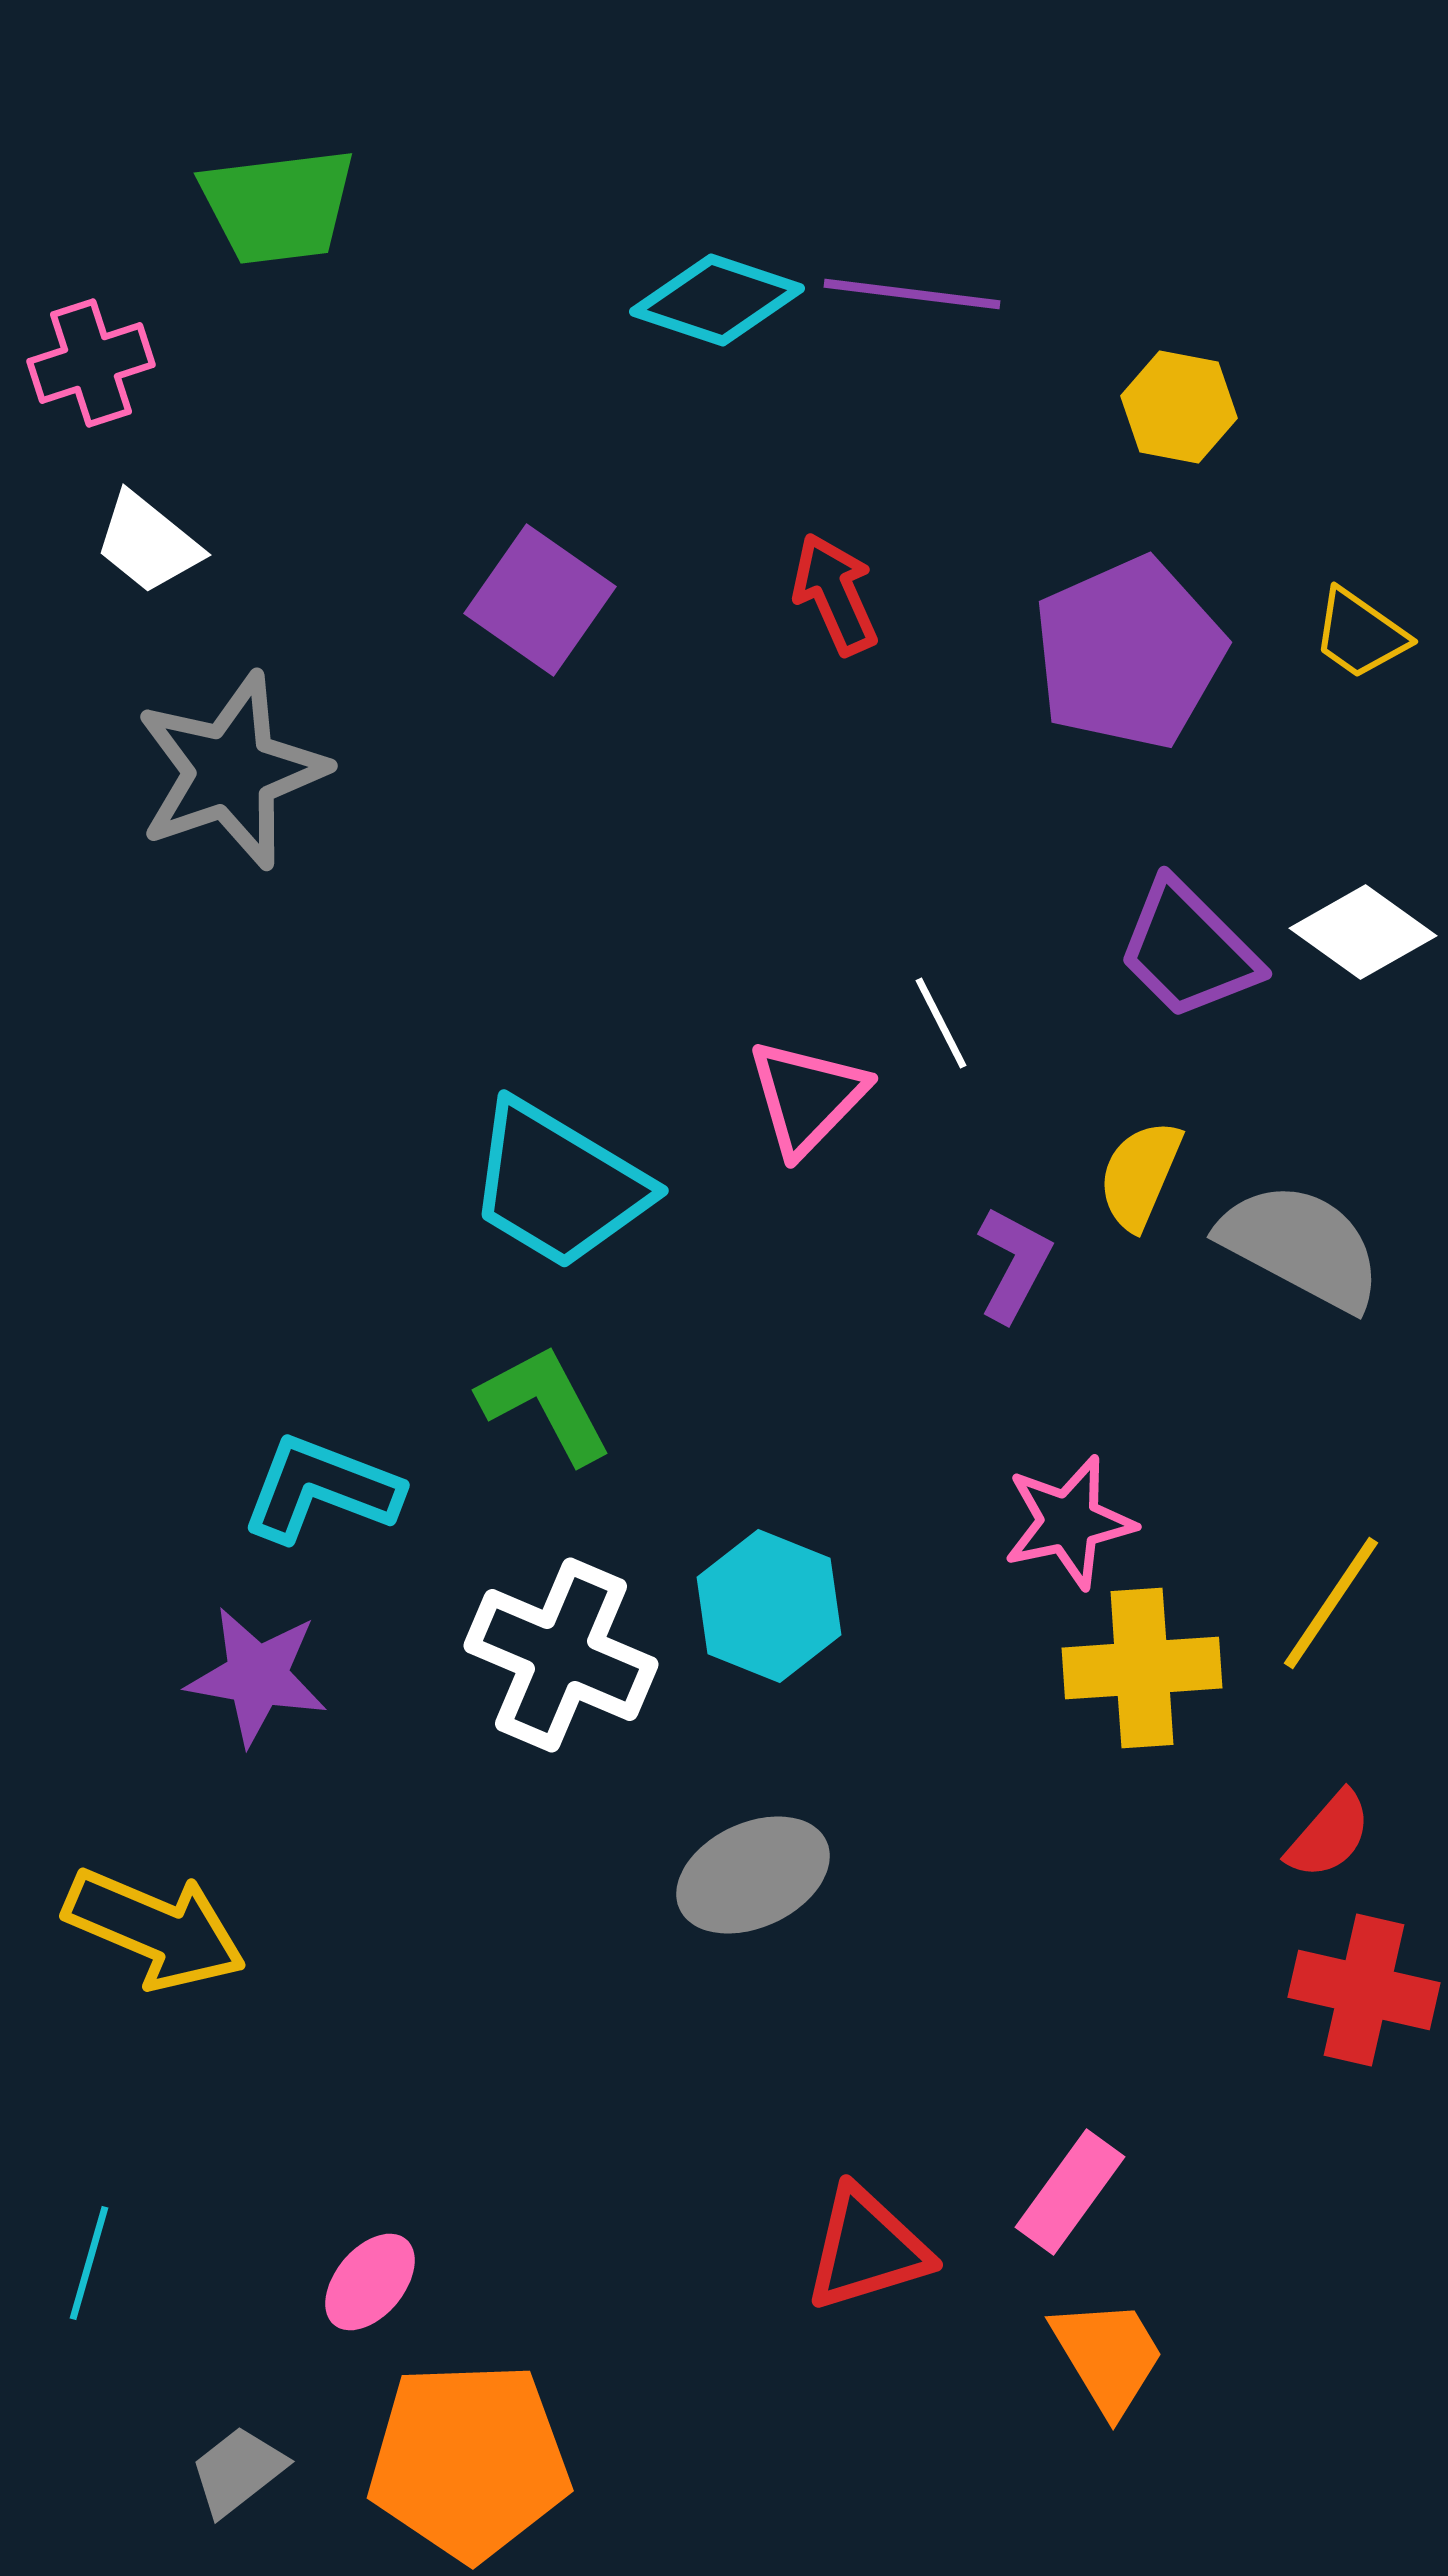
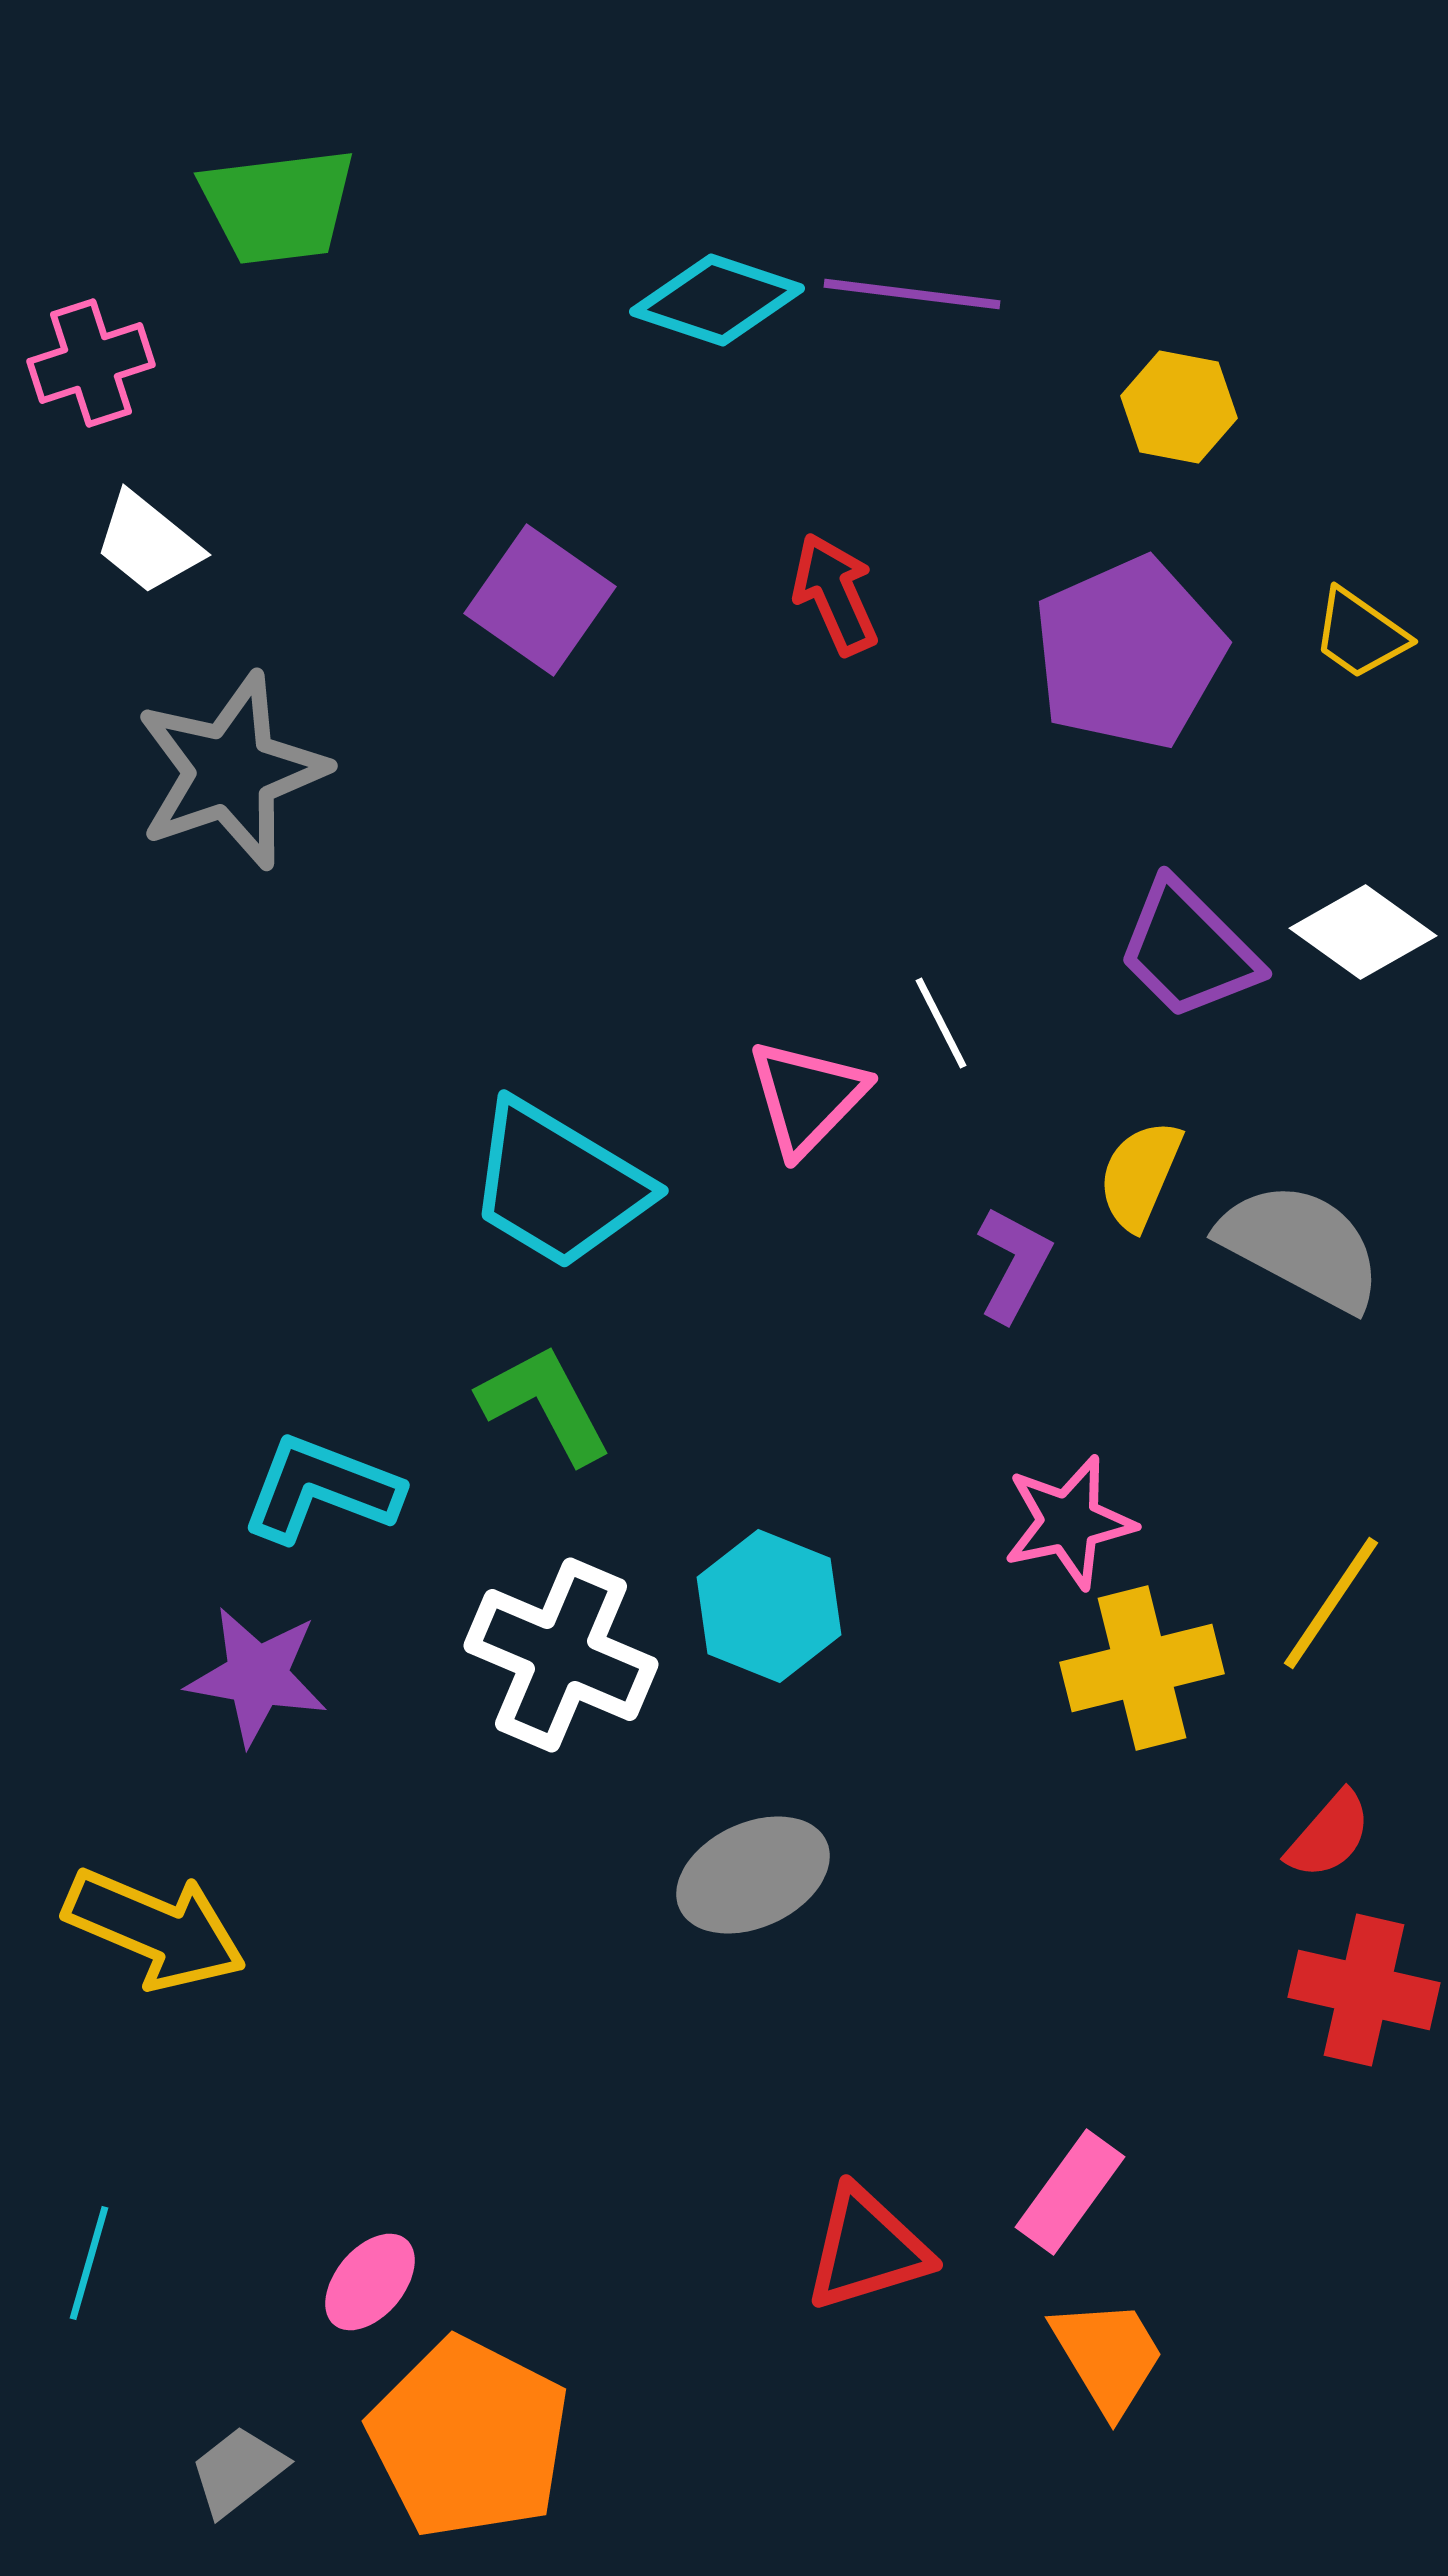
yellow cross: rotated 10 degrees counterclockwise
orange pentagon: moved 23 px up; rotated 29 degrees clockwise
